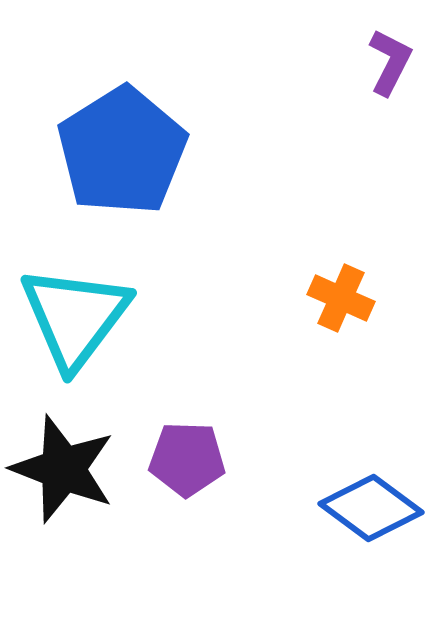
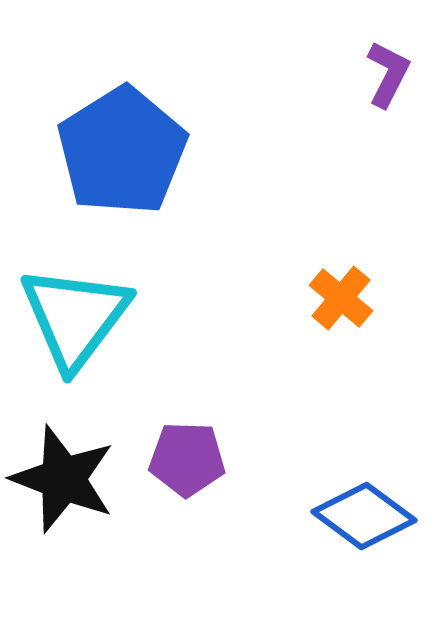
purple L-shape: moved 2 px left, 12 px down
orange cross: rotated 16 degrees clockwise
black star: moved 10 px down
blue diamond: moved 7 px left, 8 px down
